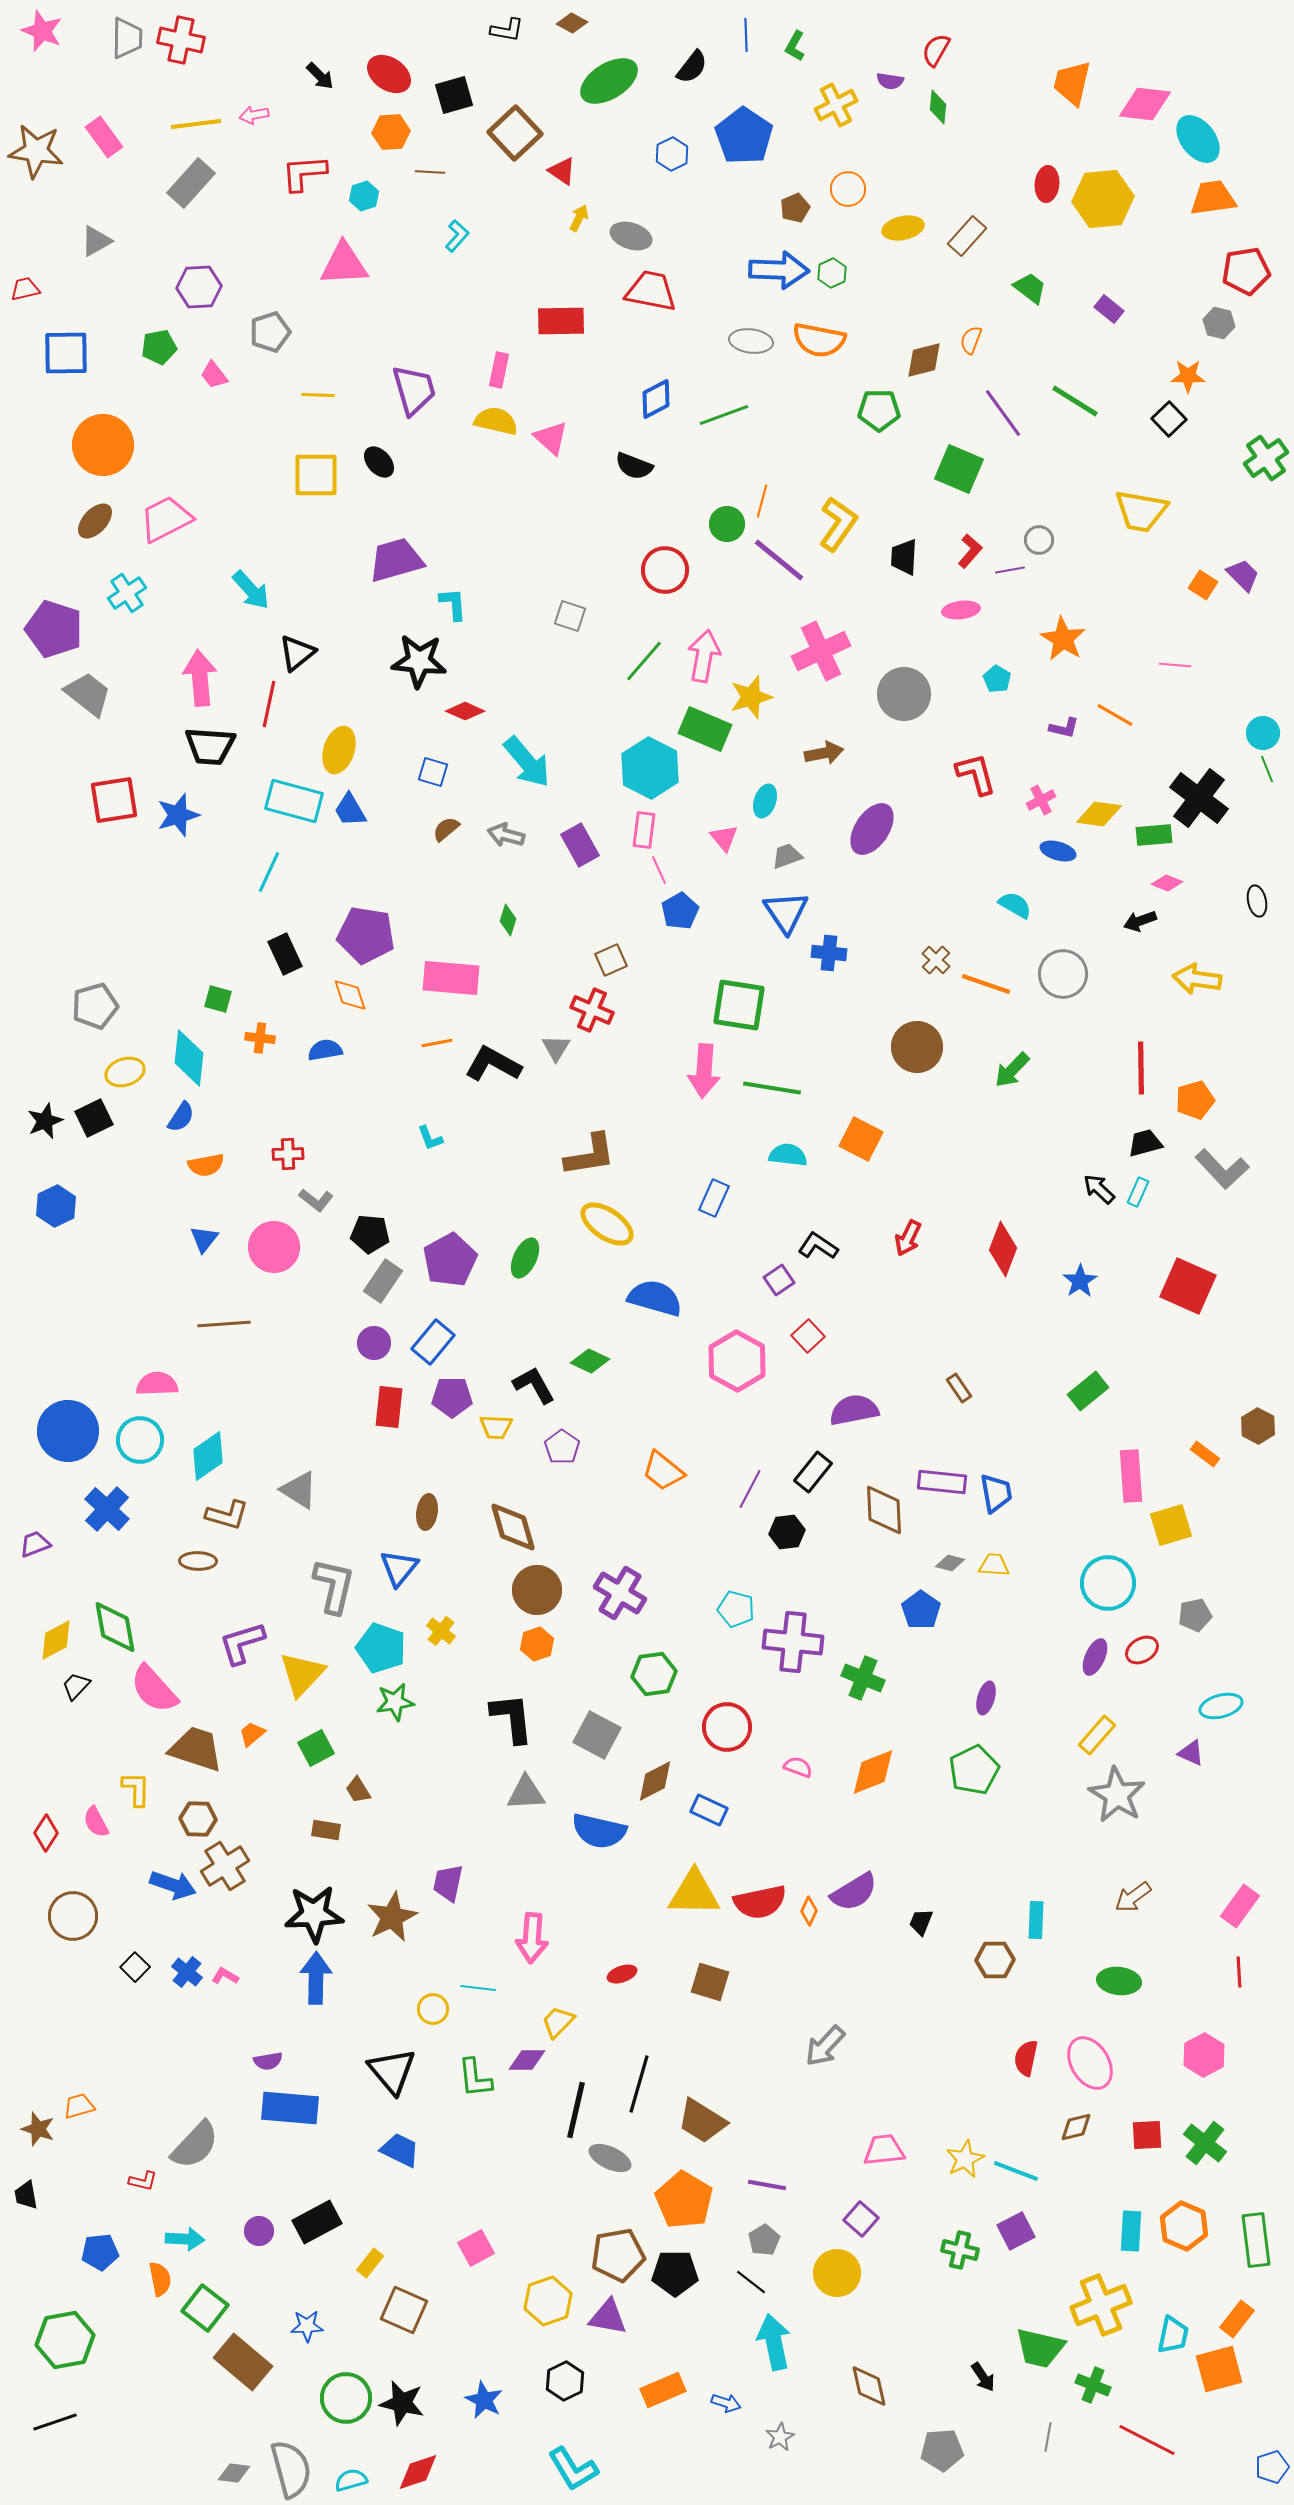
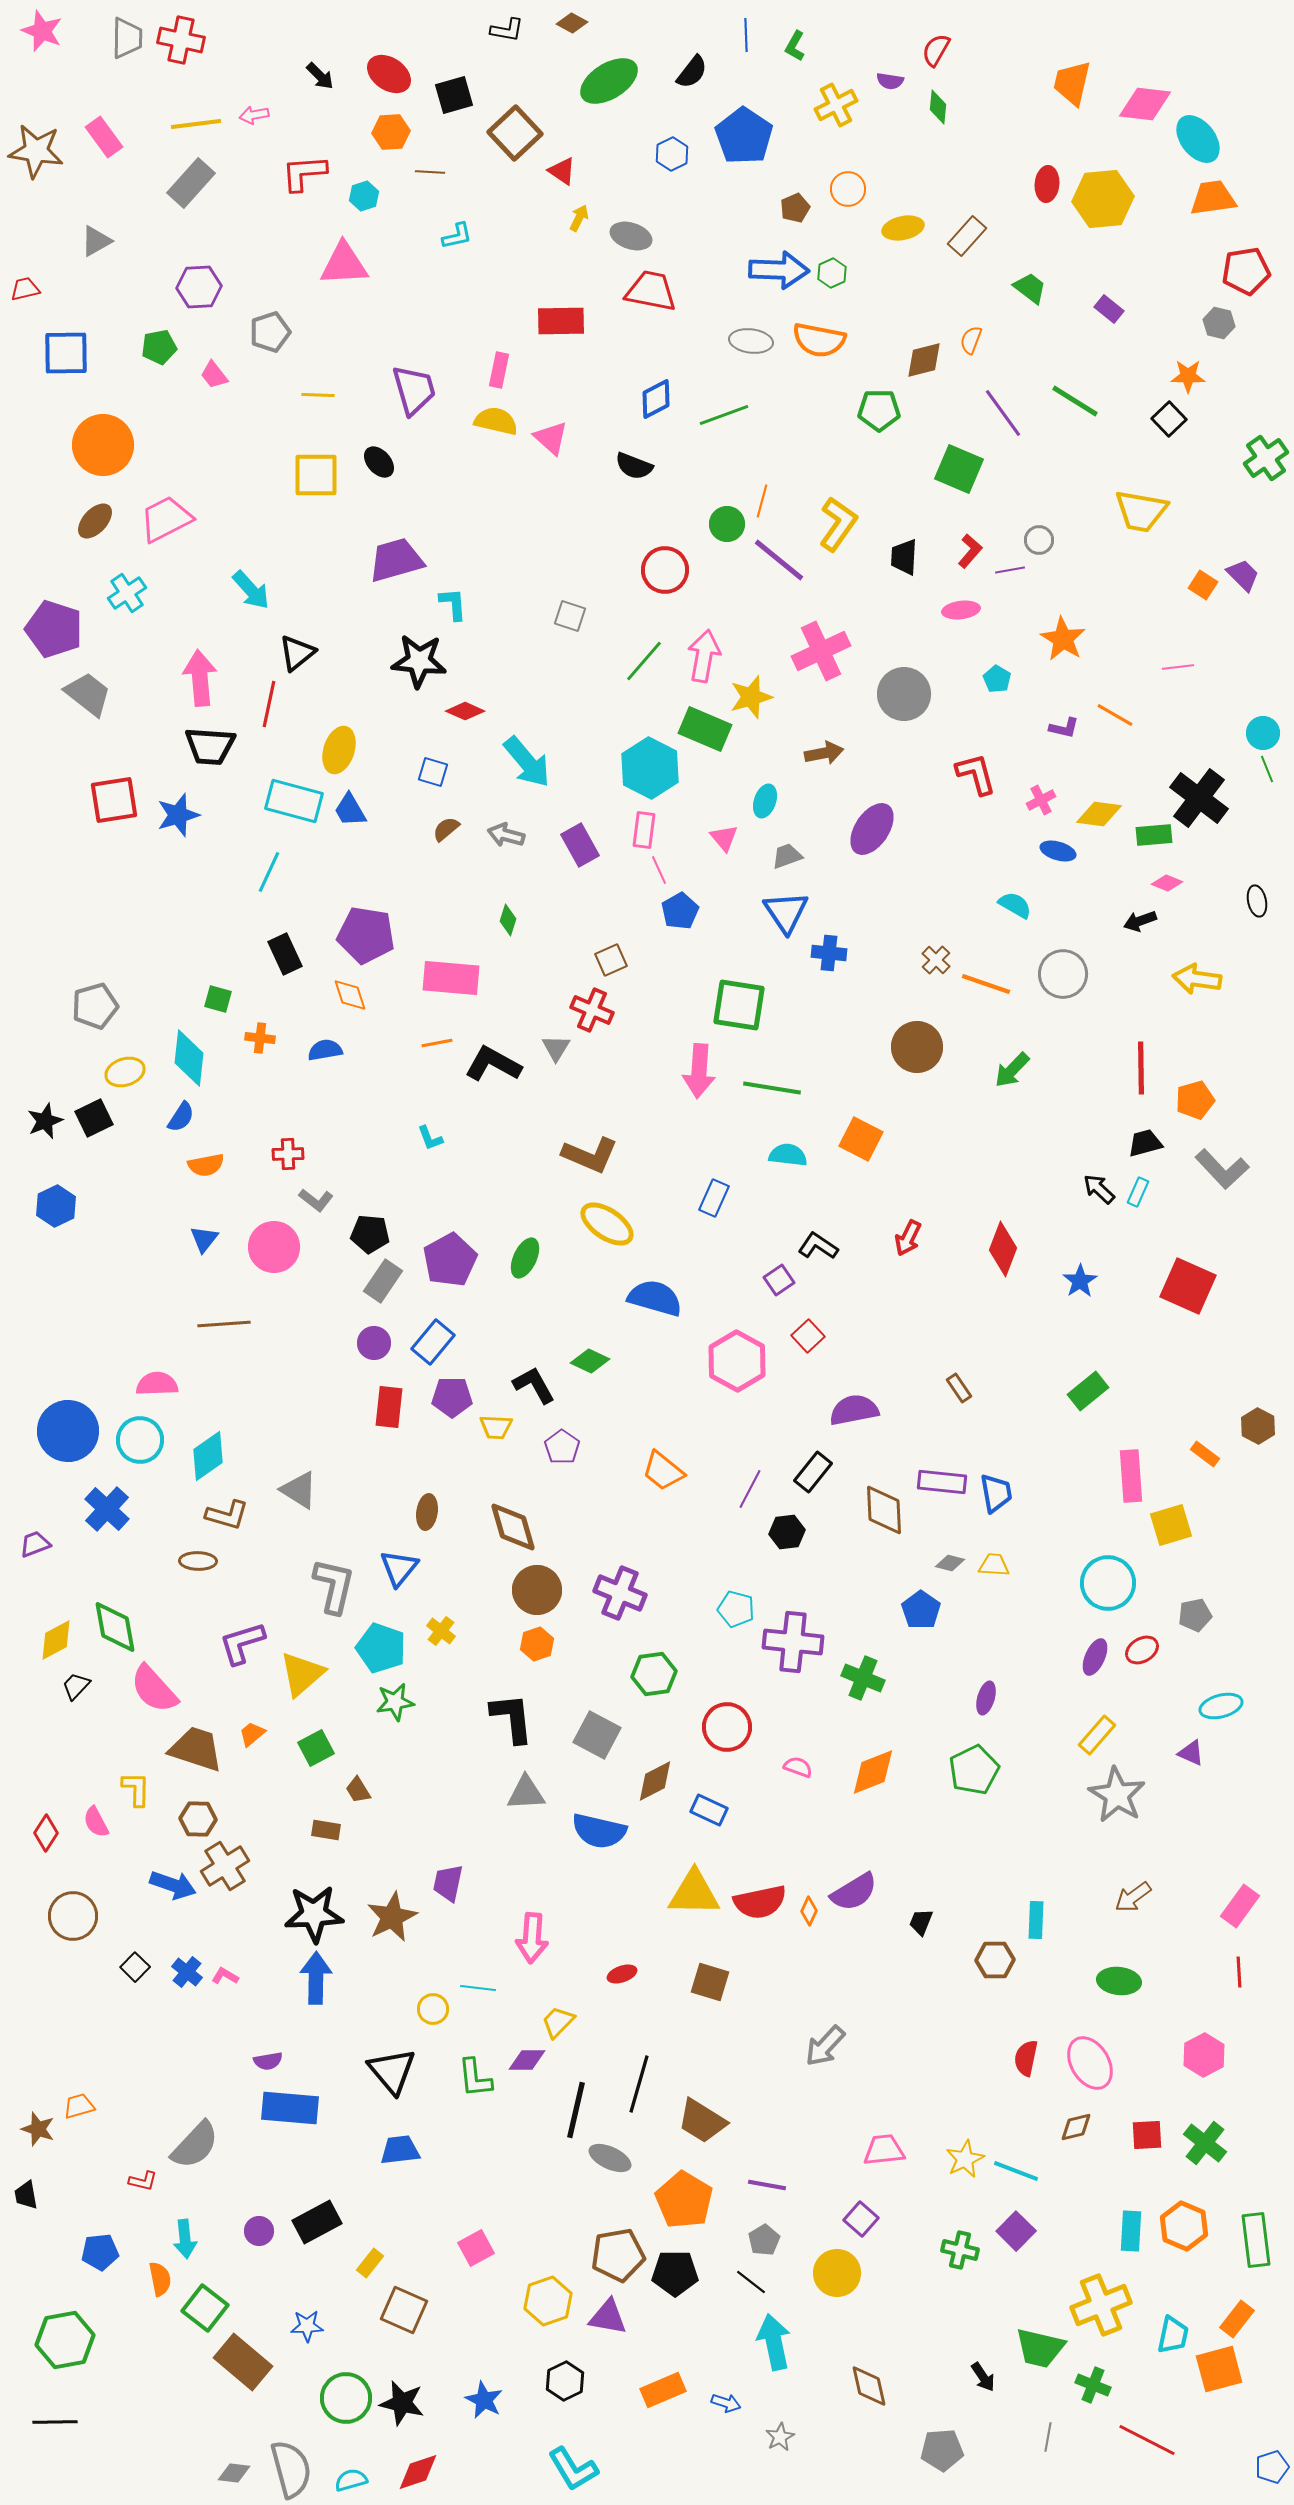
black semicircle at (692, 67): moved 5 px down
cyan L-shape at (457, 236): rotated 36 degrees clockwise
pink line at (1175, 665): moved 3 px right, 2 px down; rotated 12 degrees counterclockwise
pink arrow at (704, 1071): moved 5 px left
brown L-shape at (590, 1155): rotated 32 degrees clockwise
purple cross at (620, 1593): rotated 9 degrees counterclockwise
yellow triangle at (302, 1674): rotated 6 degrees clockwise
blue trapezoid at (400, 2150): rotated 33 degrees counterclockwise
purple square at (1016, 2231): rotated 18 degrees counterclockwise
cyan arrow at (185, 2239): rotated 81 degrees clockwise
black line at (55, 2422): rotated 18 degrees clockwise
